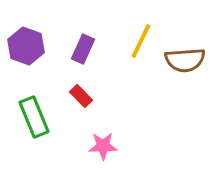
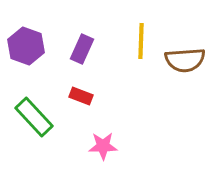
yellow line: rotated 24 degrees counterclockwise
purple rectangle: moved 1 px left
red rectangle: rotated 25 degrees counterclockwise
green rectangle: rotated 21 degrees counterclockwise
